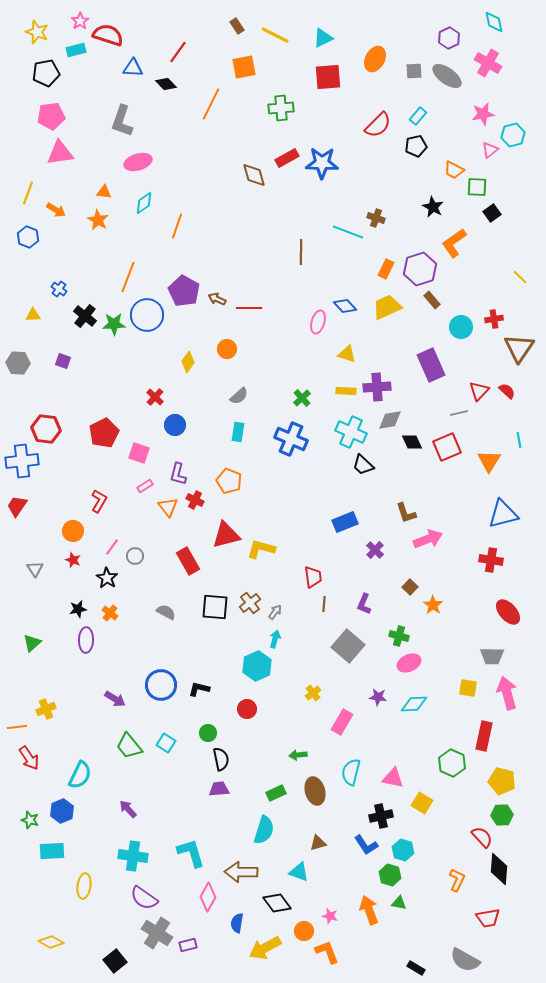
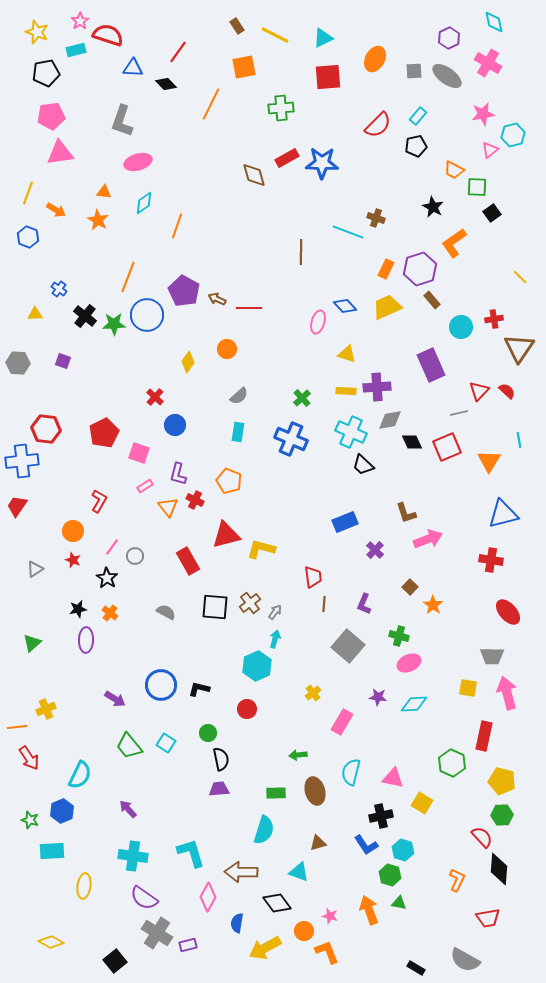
yellow triangle at (33, 315): moved 2 px right, 1 px up
gray triangle at (35, 569): rotated 30 degrees clockwise
green rectangle at (276, 793): rotated 24 degrees clockwise
